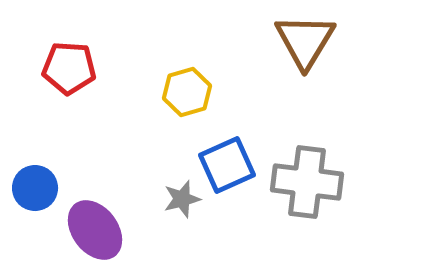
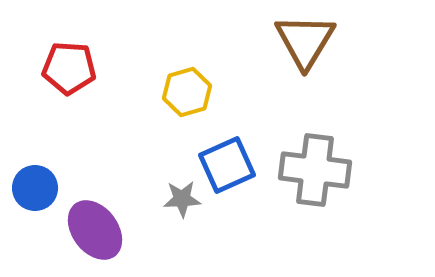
gray cross: moved 8 px right, 12 px up
gray star: rotated 12 degrees clockwise
